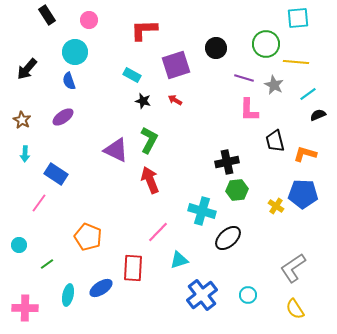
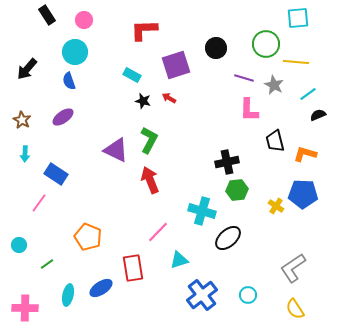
pink circle at (89, 20): moved 5 px left
red arrow at (175, 100): moved 6 px left, 2 px up
red rectangle at (133, 268): rotated 12 degrees counterclockwise
